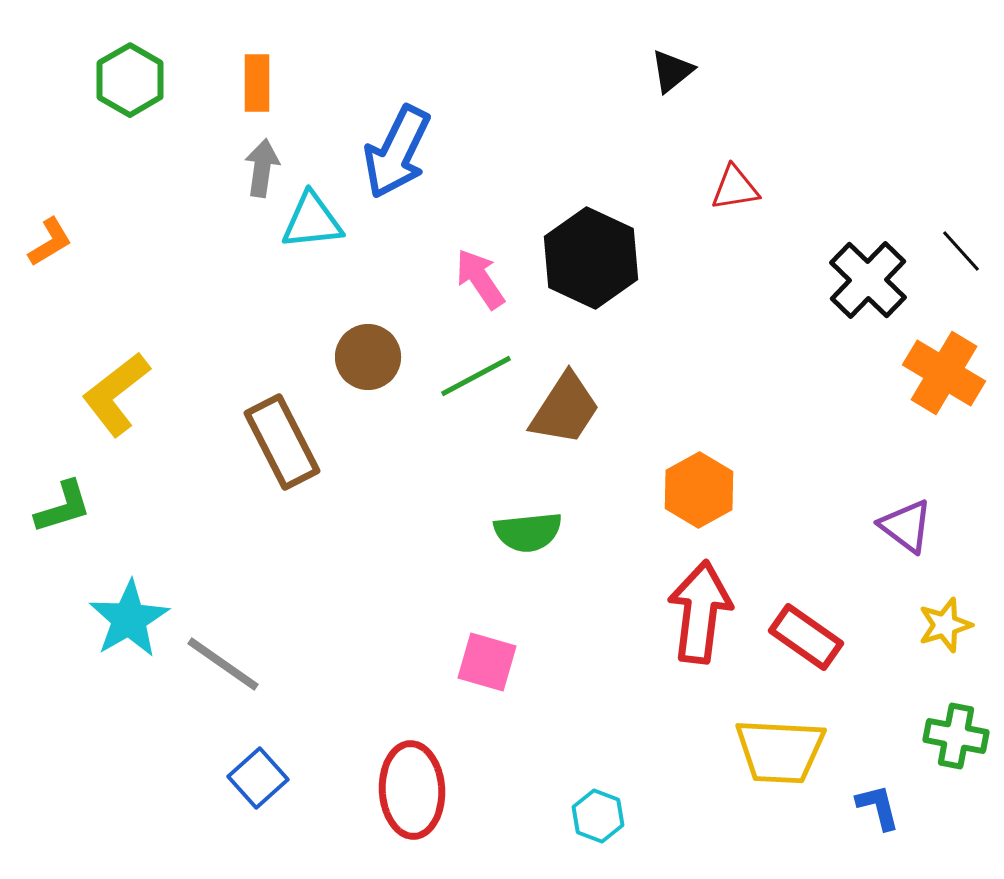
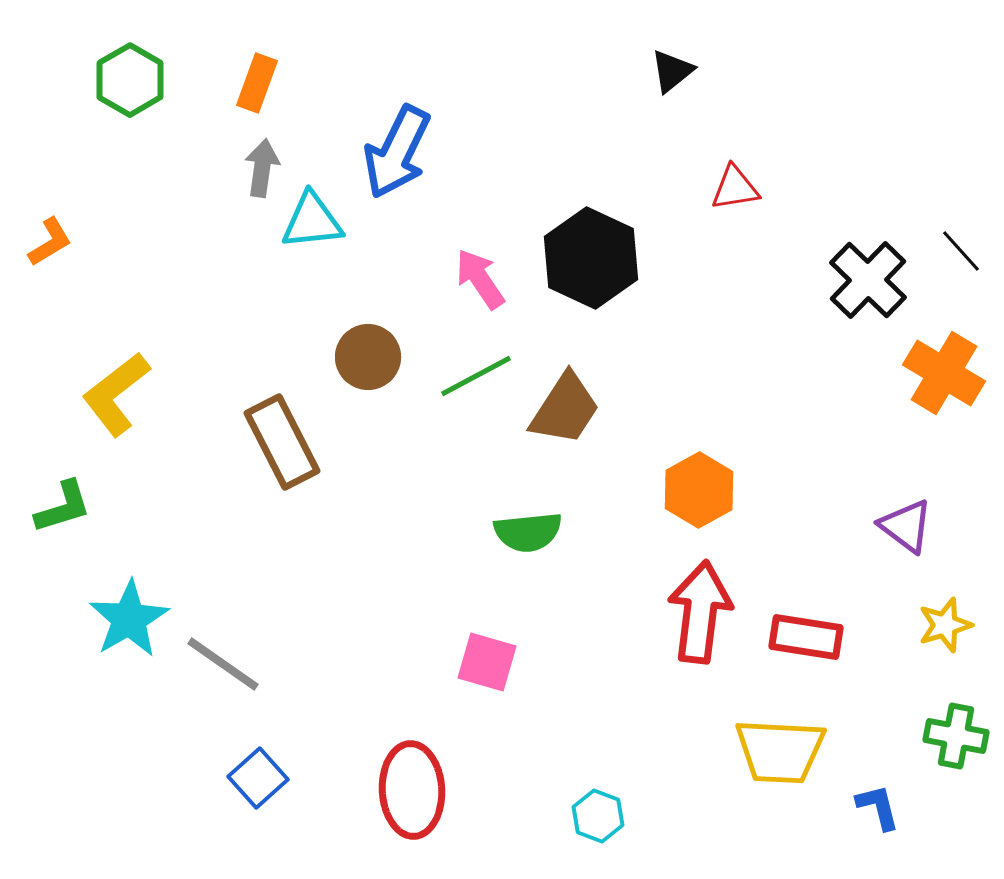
orange rectangle: rotated 20 degrees clockwise
red rectangle: rotated 26 degrees counterclockwise
